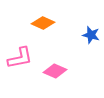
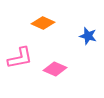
blue star: moved 3 px left, 1 px down
pink diamond: moved 2 px up
